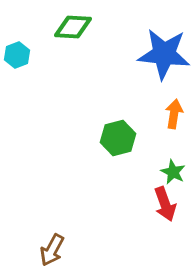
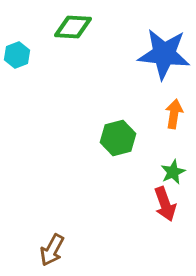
green star: rotated 20 degrees clockwise
